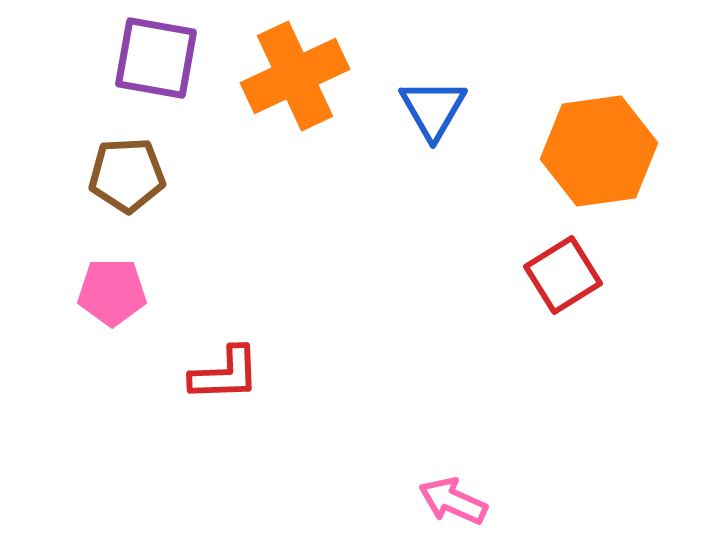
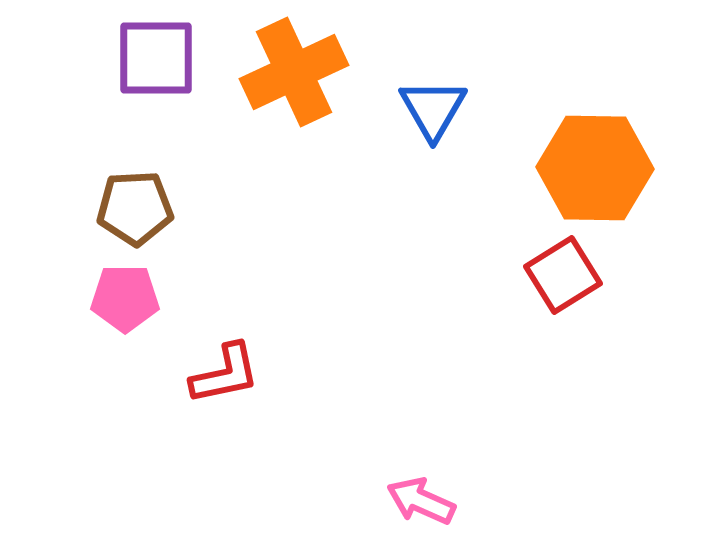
purple square: rotated 10 degrees counterclockwise
orange cross: moved 1 px left, 4 px up
orange hexagon: moved 4 px left, 17 px down; rotated 9 degrees clockwise
brown pentagon: moved 8 px right, 33 px down
pink pentagon: moved 13 px right, 6 px down
red L-shape: rotated 10 degrees counterclockwise
pink arrow: moved 32 px left
